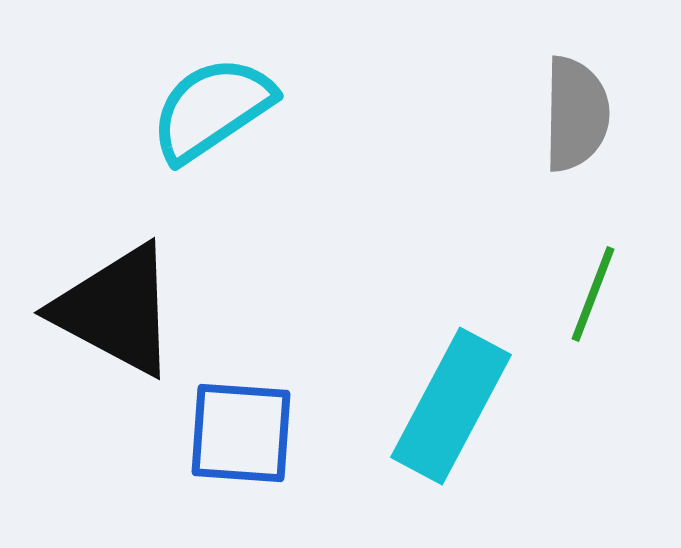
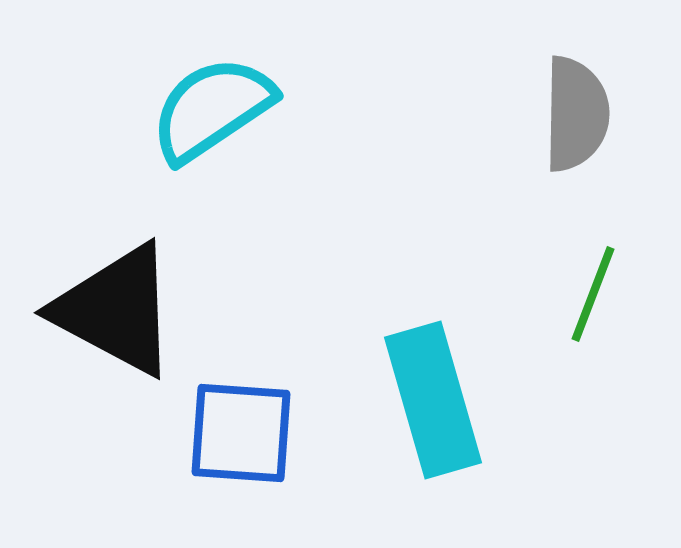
cyan rectangle: moved 18 px left, 6 px up; rotated 44 degrees counterclockwise
